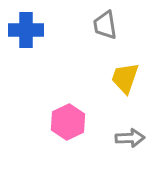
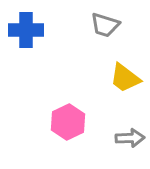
gray trapezoid: rotated 64 degrees counterclockwise
yellow trapezoid: rotated 72 degrees counterclockwise
